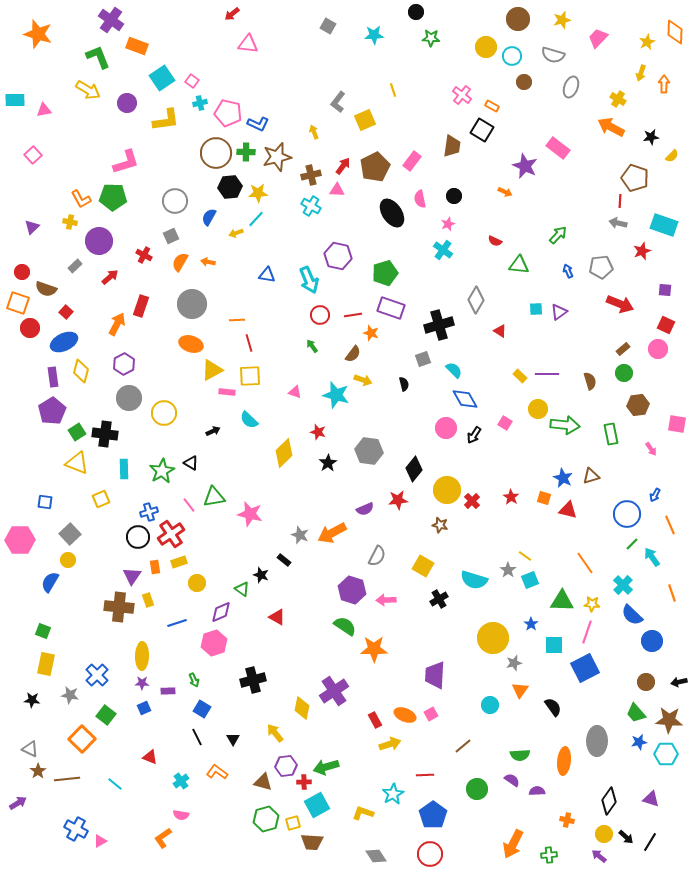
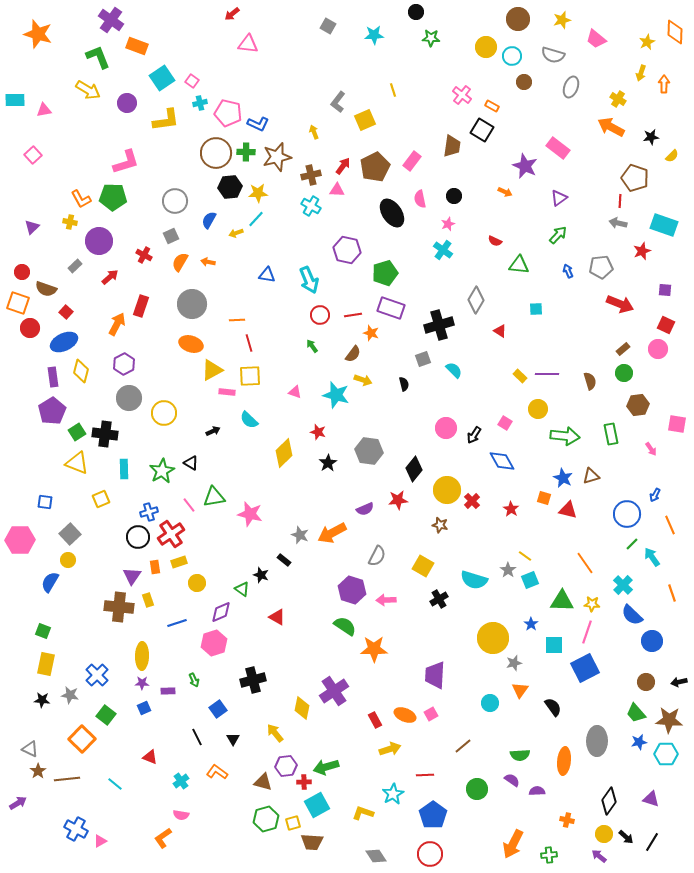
pink trapezoid at (598, 38): moved 2 px left, 1 px down; rotated 95 degrees counterclockwise
blue semicircle at (209, 217): moved 3 px down
purple hexagon at (338, 256): moved 9 px right, 6 px up
purple triangle at (559, 312): moved 114 px up
blue diamond at (465, 399): moved 37 px right, 62 px down
green arrow at (565, 425): moved 11 px down
red star at (511, 497): moved 12 px down
black star at (32, 700): moved 10 px right
cyan circle at (490, 705): moved 2 px up
blue square at (202, 709): moved 16 px right; rotated 24 degrees clockwise
yellow arrow at (390, 744): moved 5 px down
black line at (650, 842): moved 2 px right
